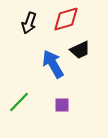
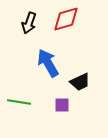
black trapezoid: moved 32 px down
blue arrow: moved 5 px left, 1 px up
green line: rotated 55 degrees clockwise
